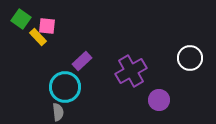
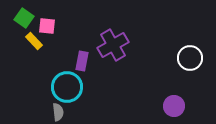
green square: moved 3 px right, 1 px up
yellow rectangle: moved 4 px left, 4 px down
purple rectangle: rotated 36 degrees counterclockwise
purple cross: moved 18 px left, 26 px up
cyan circle: moved 2 px right
purple circle: moved 15 px right, 6 px down
